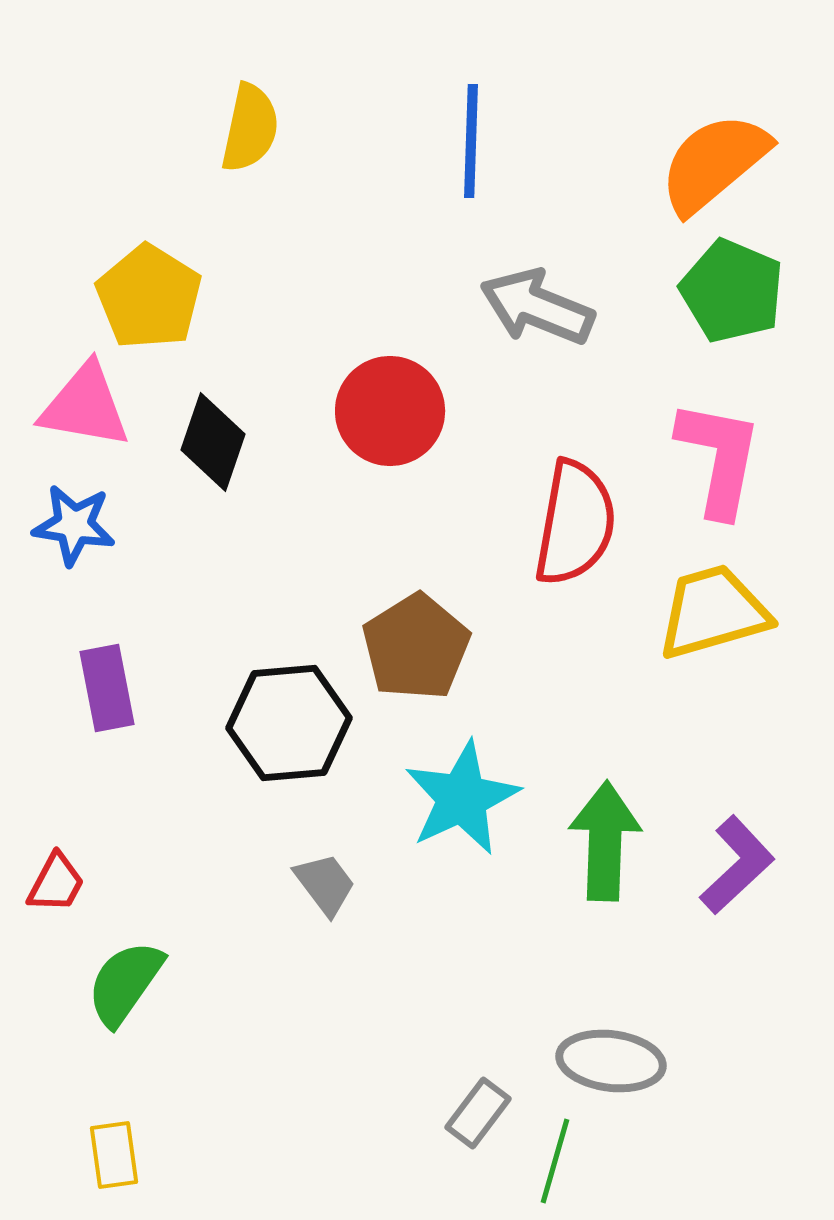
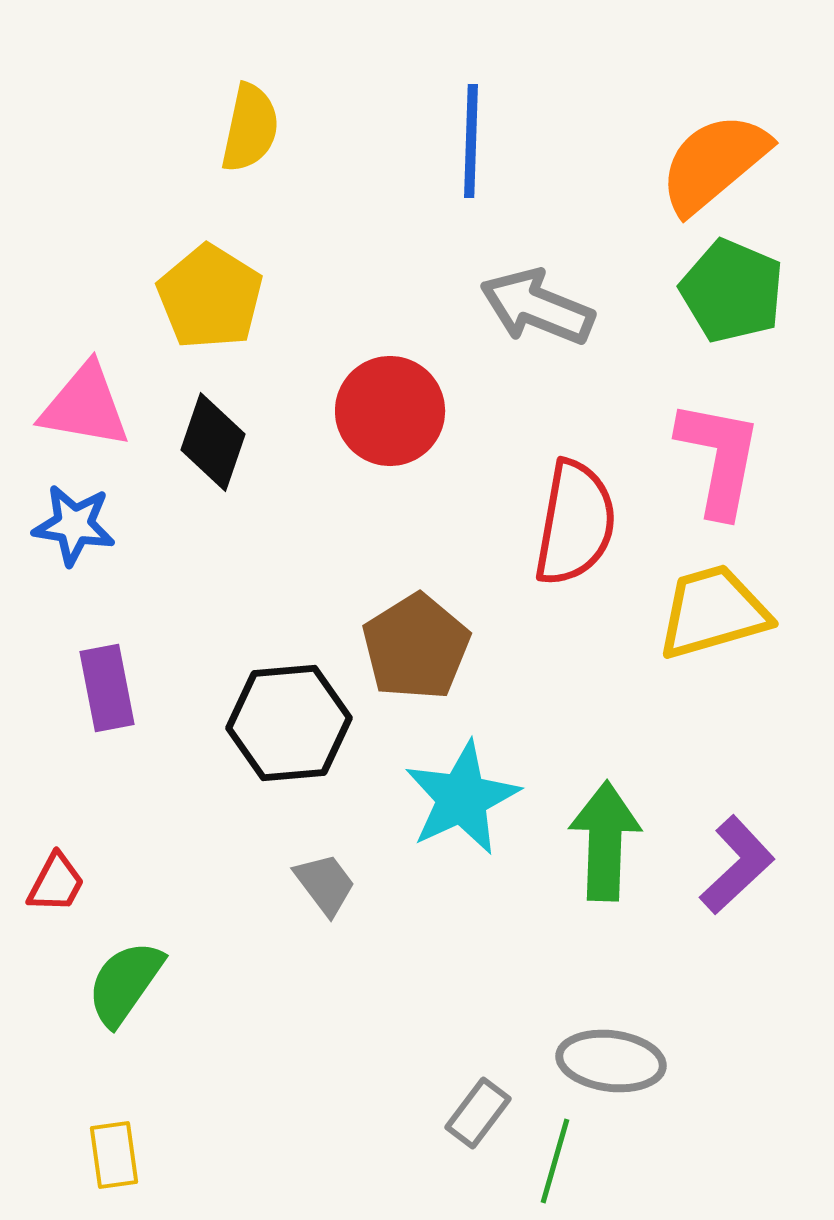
yellow pentagon: moved 61 px right
